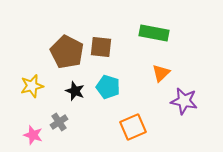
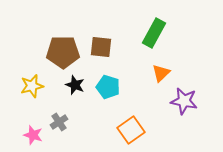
green rectangle: rotated 72 degrees counterclockwise
brown pentagon: moved 4 px left; rotated 28 degrees counterclockwise
black star: moved 6 px up
orange square: moved 2 px left, 3 px down; rotated 12 degrees counterclockwise
